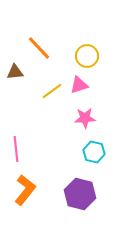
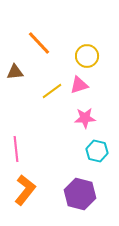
orange line: moved 5 px up
cyan hexagon: moved 3 px right, 1 px up
